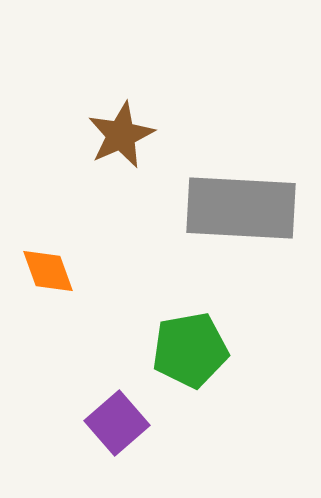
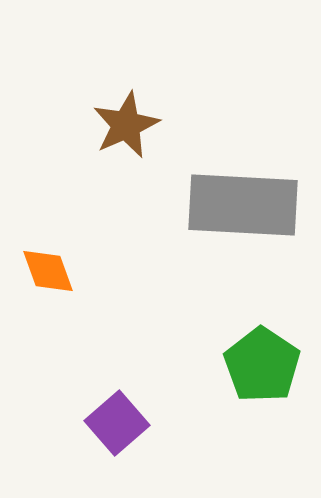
brown star: moved 5 px right, 10 px up
gray rectangle: moved 2 px right, 3 px up
green pentagon: moved 72 px right, 15 px down; rotated 28 degrees counterclockwise
